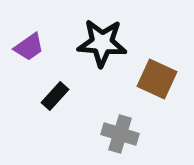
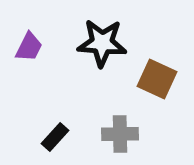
purple trapezoid: rotated 28 degrees counterclockwise
black rectangle: moved 41 px down
gray cross: rotated 18 degrees counterclockwise
